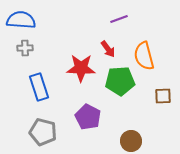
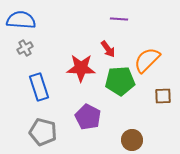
purple line: rotated 24 degrees clockwise
gray cross: rotated 28 degrees counterclockwise
orange semicircle: moved 3 px right, 4 px down; rotated 60 degrees clockwise
brown circle: moved 1 px right, 1 px up
